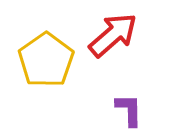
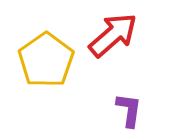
purple L-shape: rotated 9 degrees clockwise
